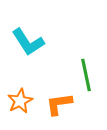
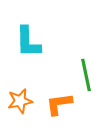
cyan L-shape: rotated 32 degrees clockwise
orange star: rotated 15 degrees clockwise
